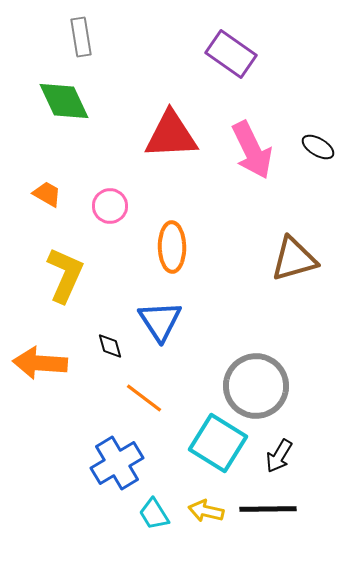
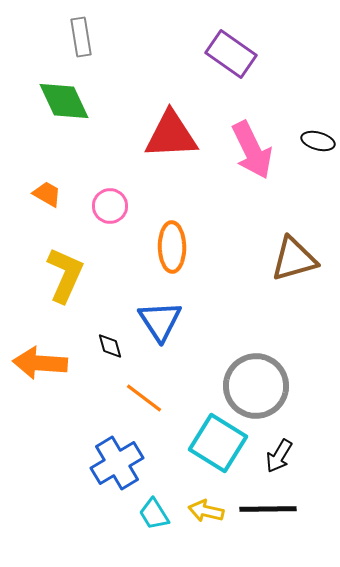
black ellipse: moved 6 px up; rotated 16 degrees counterclockwise
